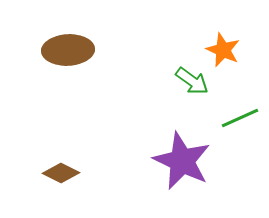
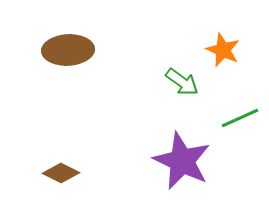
green arrow: moved 10 px left, 1 px down
